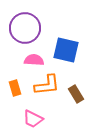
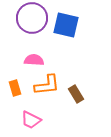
purple circle: moved 7 px right, 10 px up
blue square: moved 25 px up
pink trapezoid: moved 2 px left, 1 px down
